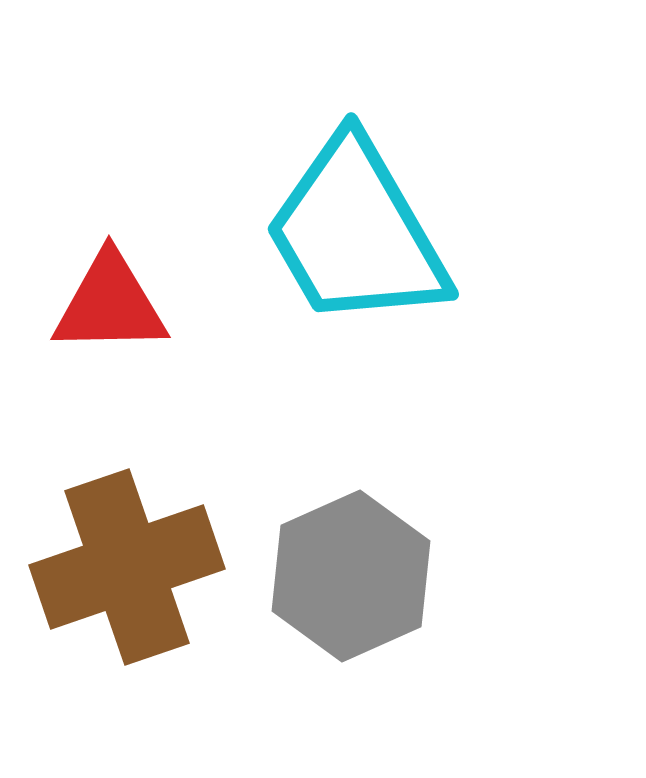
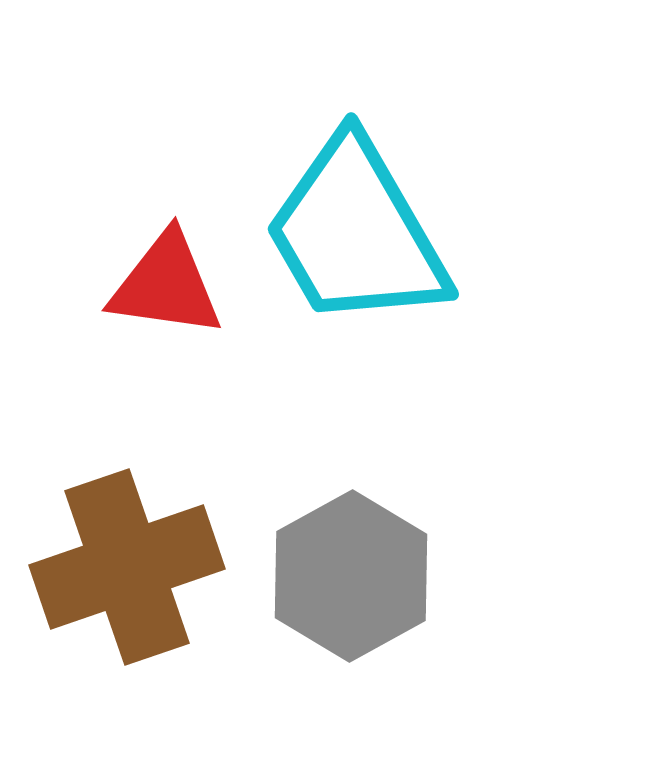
red triangle: moved 56 px right, 19 px up; rotated 9 degrees clockwise
gray hexagon: rotated 5 degrees counterclockwise
